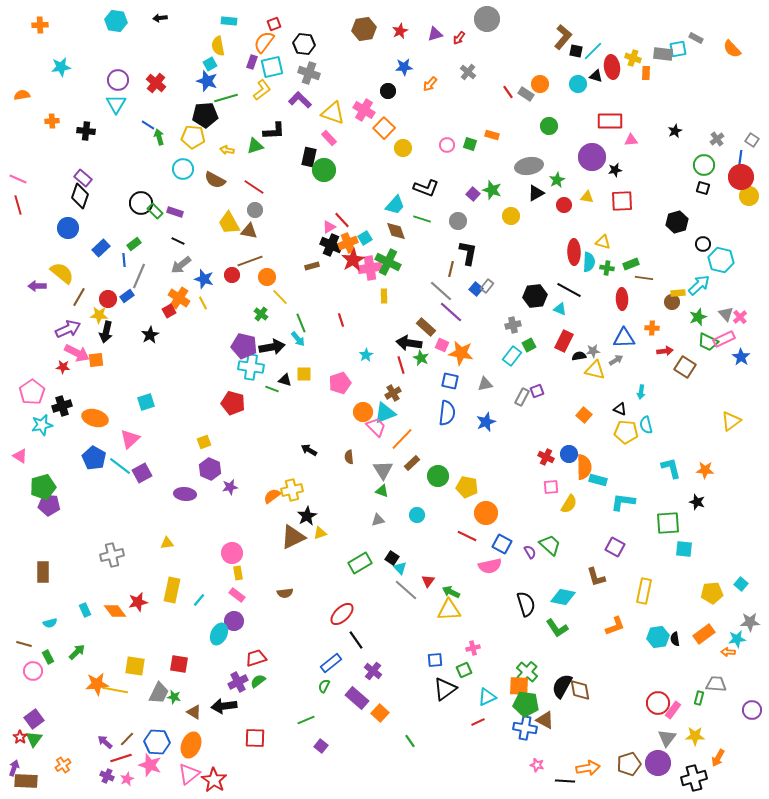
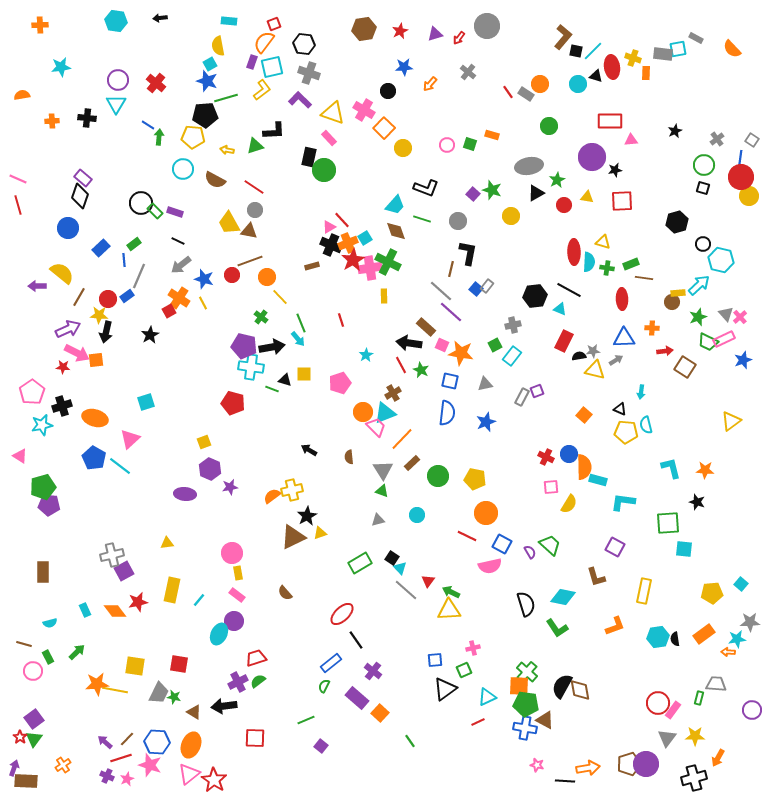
gray circle at (487, 19): moved 7 px down
black cross at (86, 131): moved 1 px right, 13 px up
green arrow at (159, 137): rotated 21 degrees clockwise
green cross at (261, 314): moved 3 px down
green square at (529, 345): moved 34 px left
blue star at (741, 357): moved 2 px right, 3 px down; rotated 18 degrees clockwise
green star at (421, 358): moved 12 px down
red line at (401, 365): rotated 12 degrees counterclockwise
purple square at (142, 473): moved 18 px left, 98 px down
yellow pentagon at (467, 487): moved 8 px right, 8 px up
brown semicircle at (285, 593): rotated 56 degrees clockwise
purple circle at (658, 763): moved 12 px left, 1 px down
